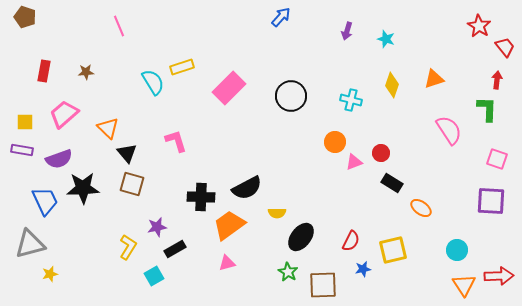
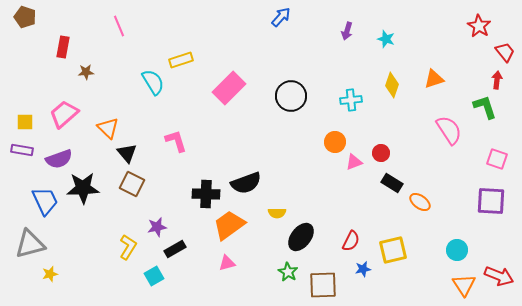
red trapezoid at (505, 47): moved 5 px down
yellow rectangle at (182, 67): moved 1 px left, 7 px up
red rectangle at (44, 71): moved 19 px right, 24 px up
cyan cross at (351, 100): rotated 20 degrees counterclockwise
green L-shape at (487, 109): moved 2 px left, 2 px up; rotated 20 degrees counterclockwise
brown square at (132, 184): rotated 10 degrees clockwise
black semicircle at (247, 188): moved 1 px left, 5 px up; rotated 8 degrees clockwise
black cross at (201, 197): moved 5 px right, 3 px up
orange ellipse at (421, 208): moved 1 px left, 6 px up
red arrow at (499, 276): rotated 24 degrees clockwise
